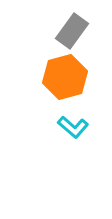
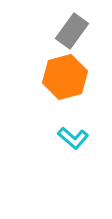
cyan L-shape: moved 11 px down
